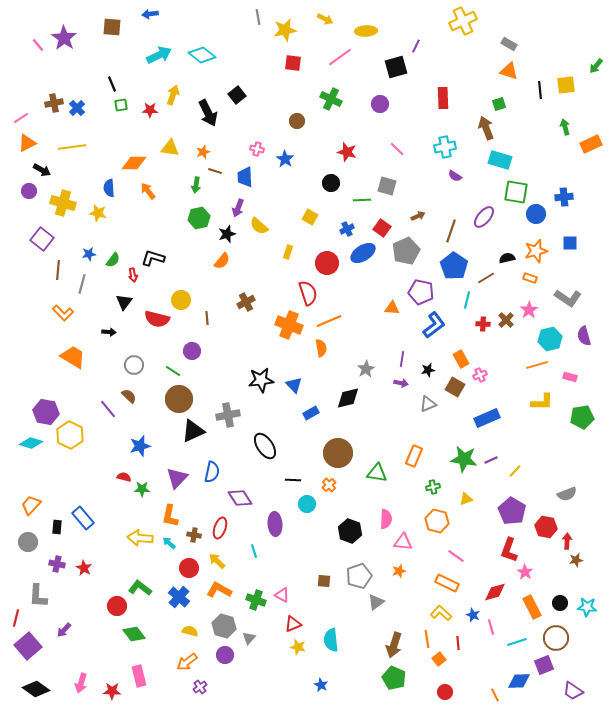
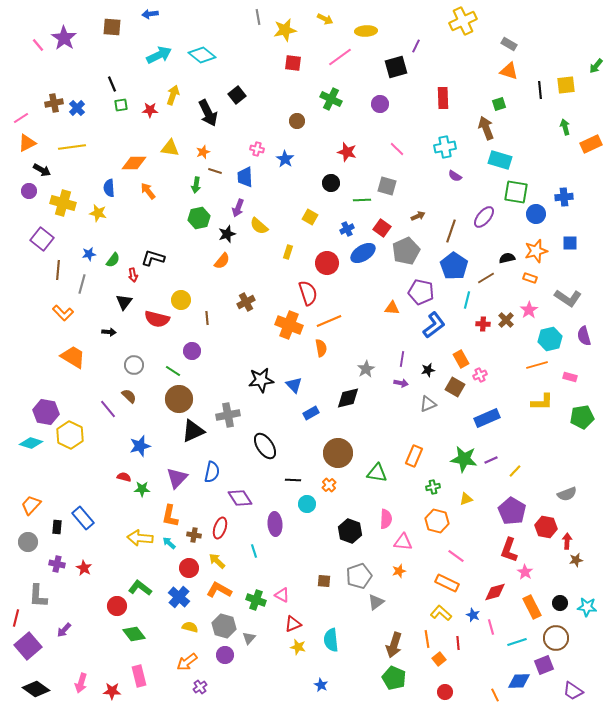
yellow semicircle at (190, 631): moved 4 px up
